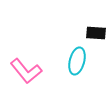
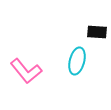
black rectangle: moved 1 px right, 1 px up
